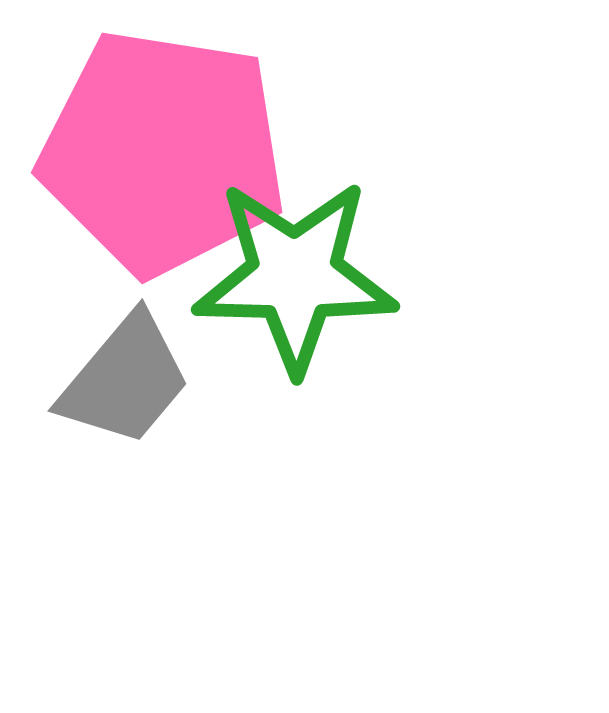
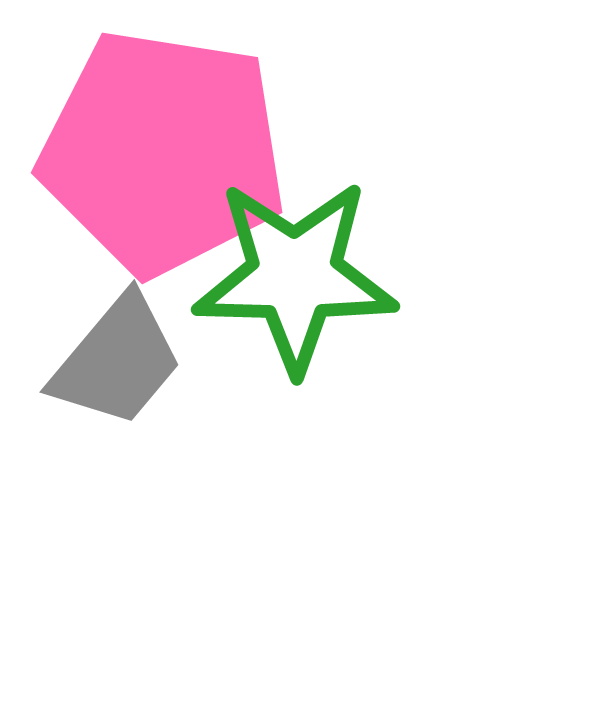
gray trapezoid: moved 8 px left, 19 px up
